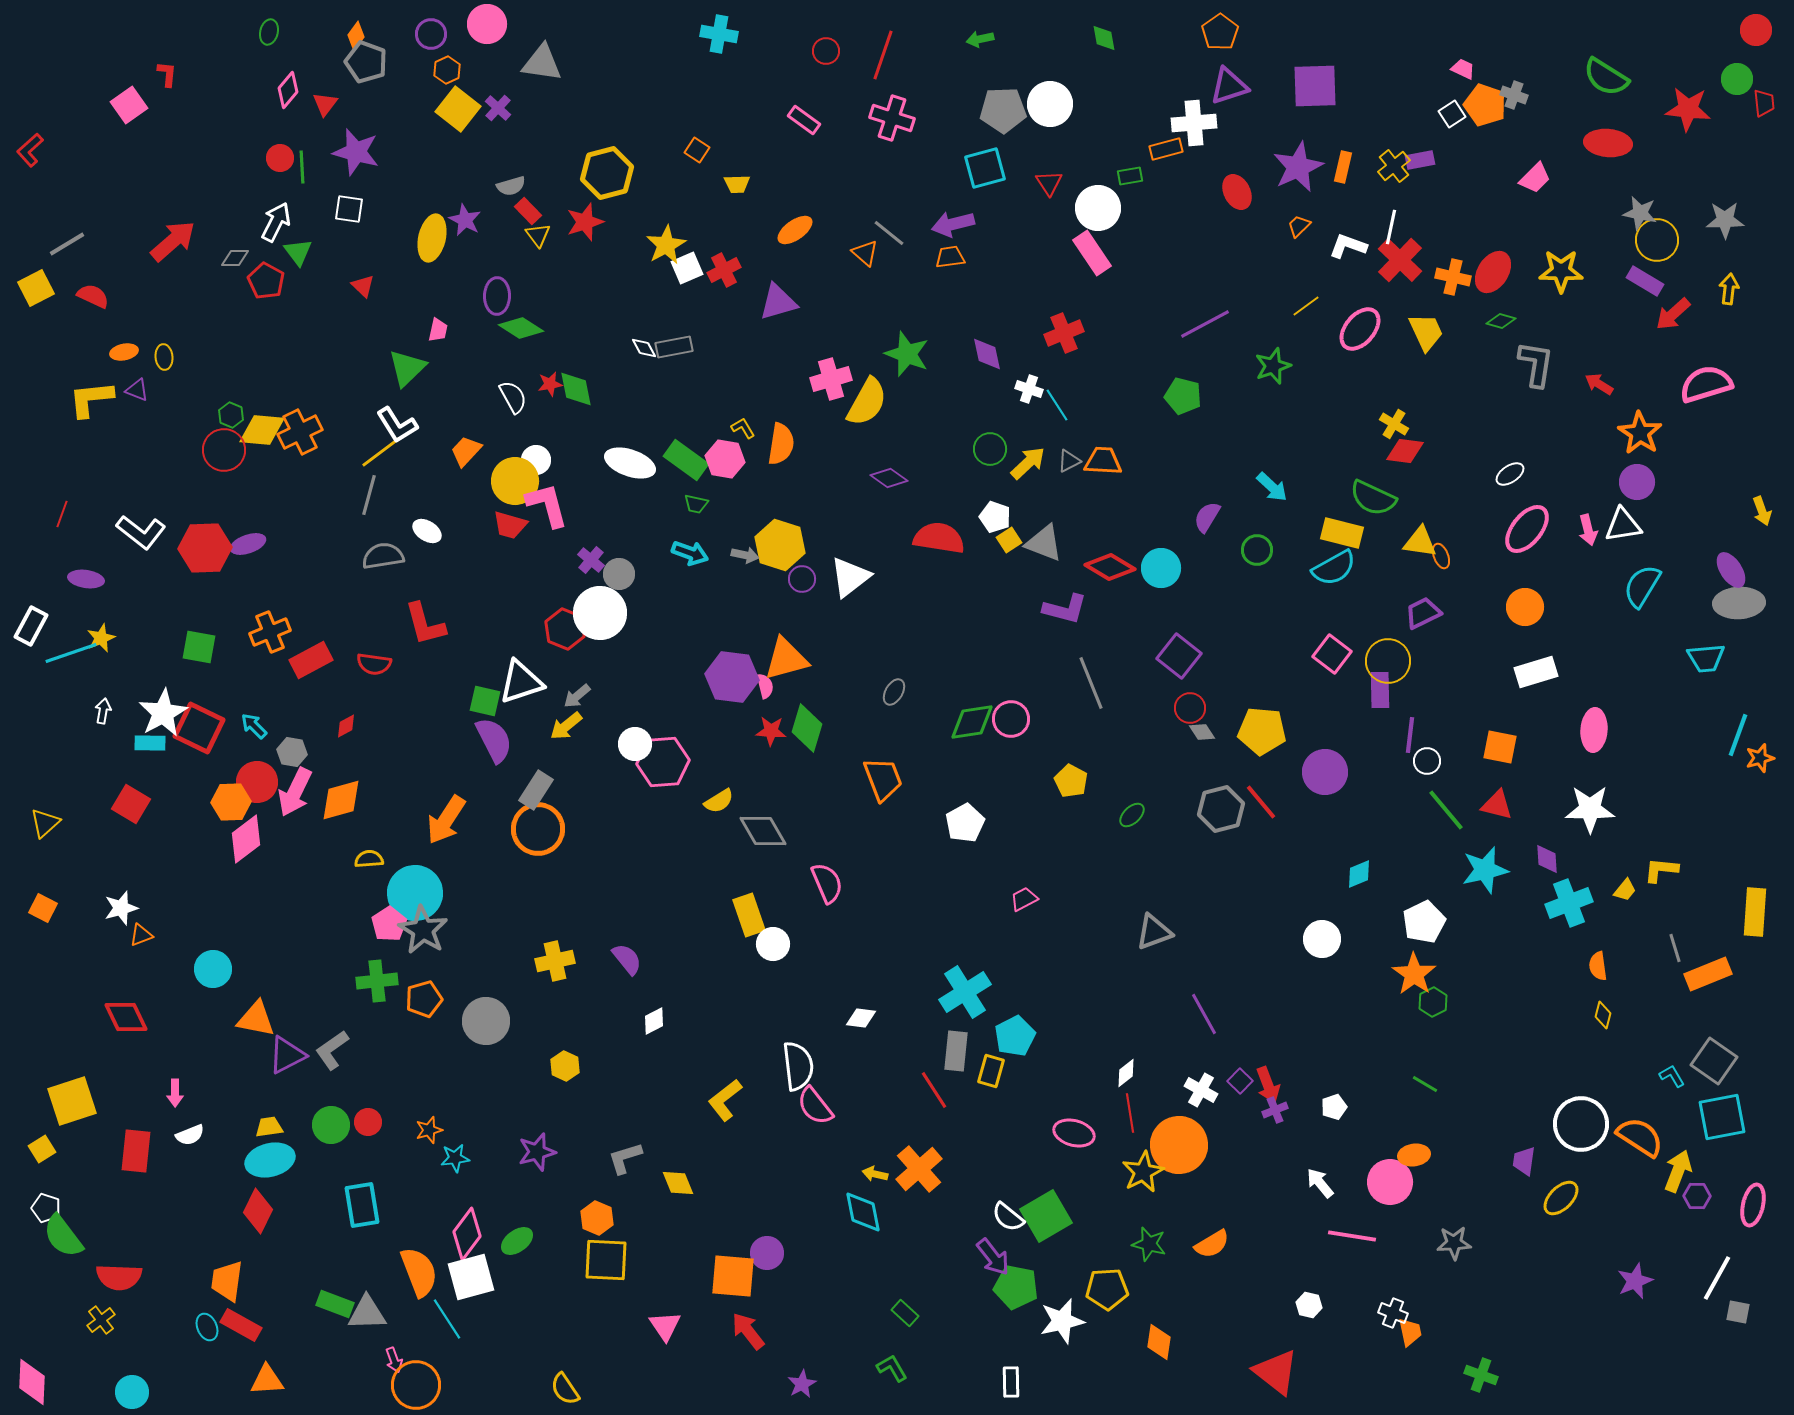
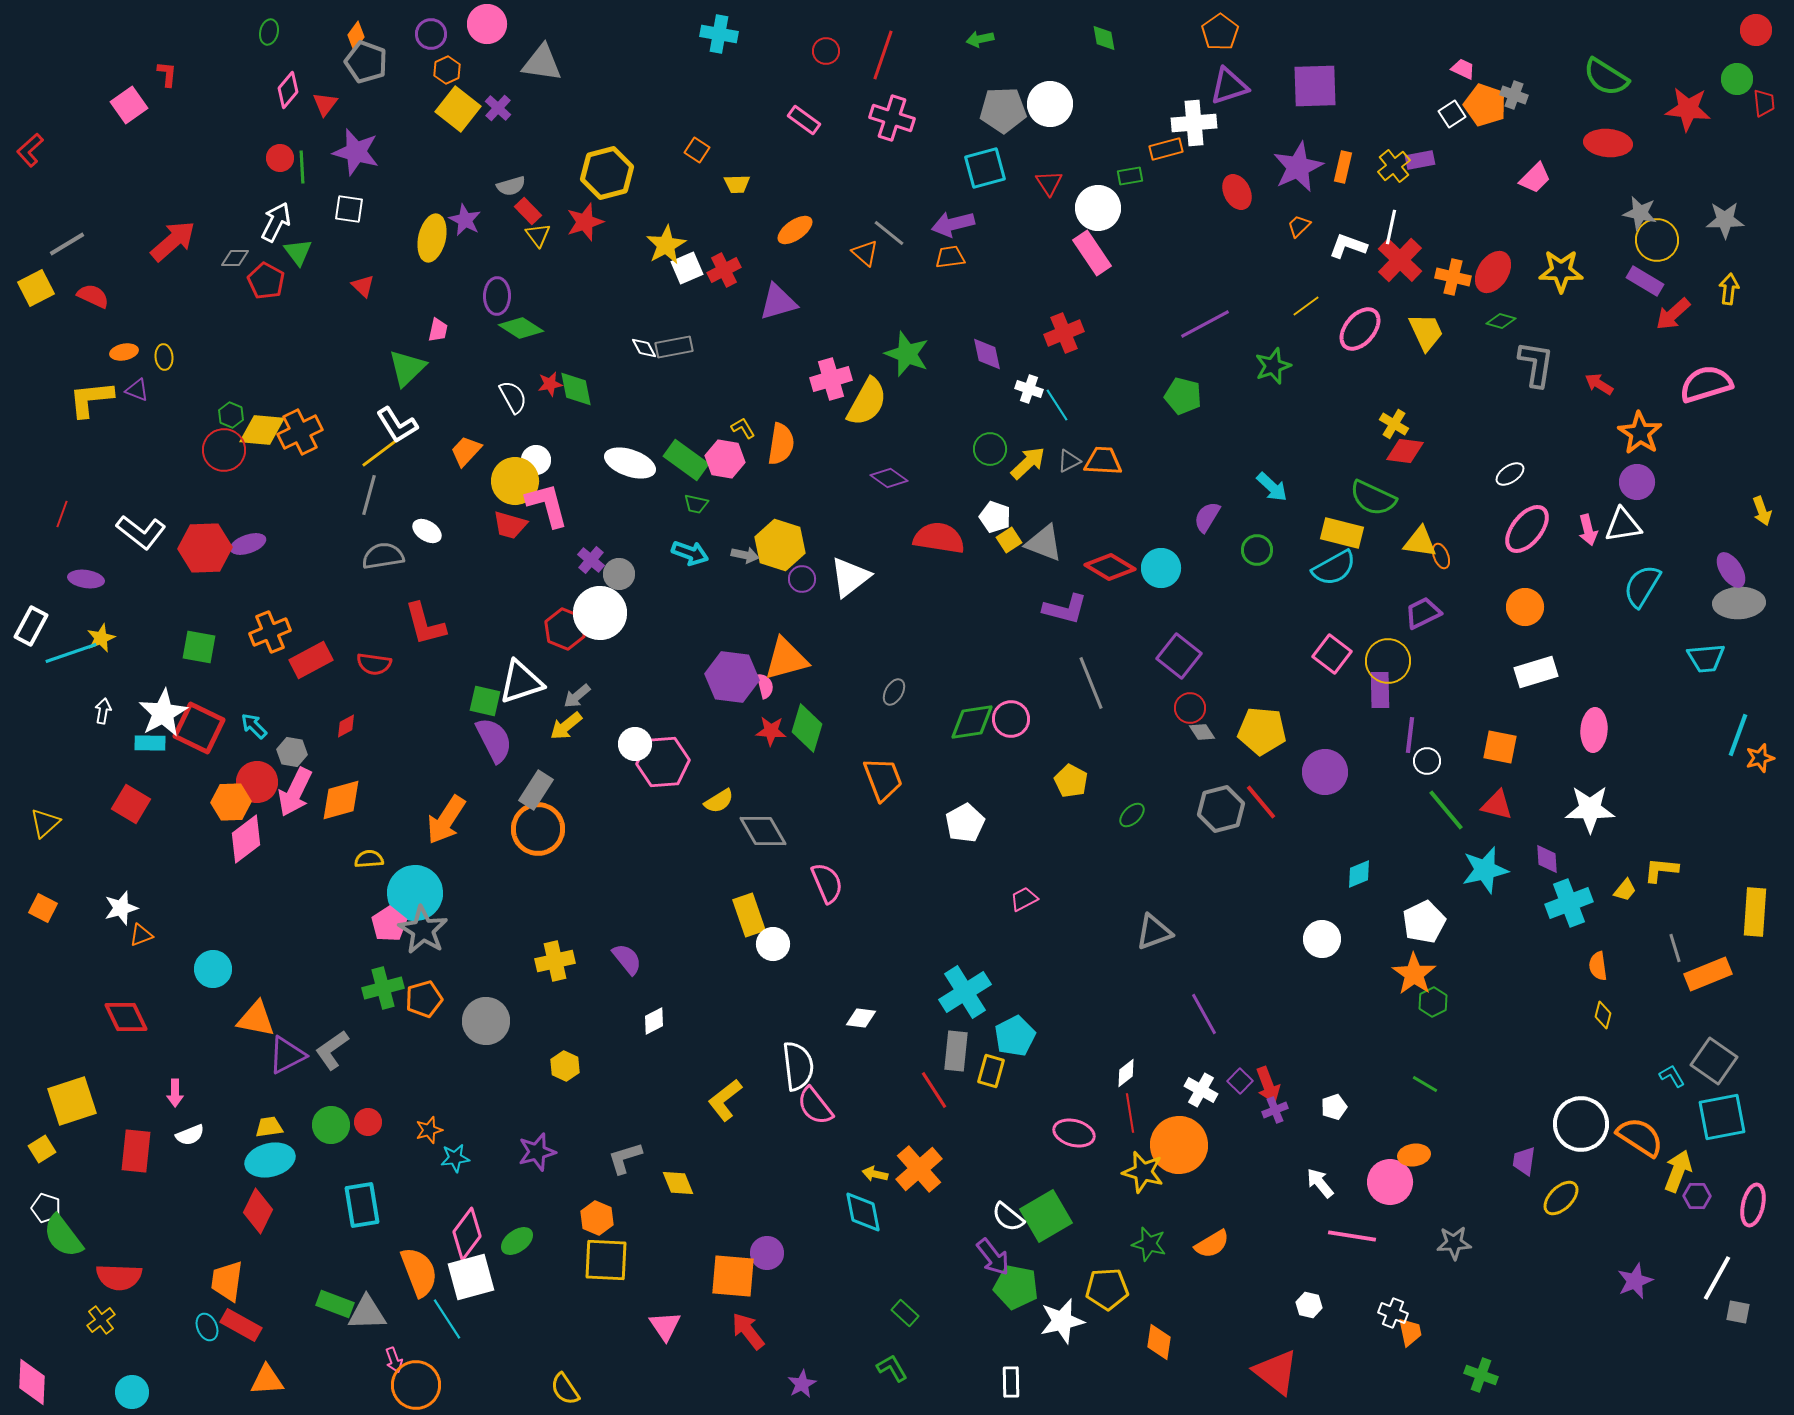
green cross at (377, 981): moved 6 px right, 7 px down; rotated 9 degrees counterclockwise
yellow star at (1143, 1172): rotated 30 degrees counterclockwise
